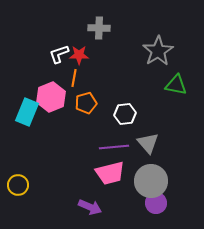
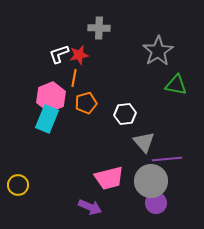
red star: rotated 12 degrees counterclockwise
cyan rectangle: moved 20 px right, 7 px down
gray triangle: moved 4 px left, 1 px up
purple line: moved 53 px right, 12 px down
pink trapezoid: moved 1 px left, 5 px down
